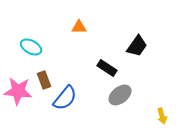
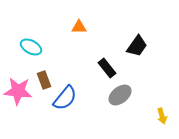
black rectangle: rotated 18 degrees clockwise
